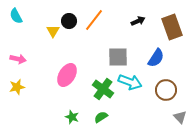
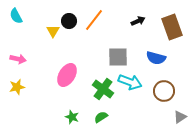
blue semicircle: rotated 72 degrees clockwise
brown circle: moved 2 px left, 1 px down
gray triangle: rotated 40 degrees clockwise
